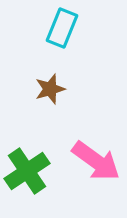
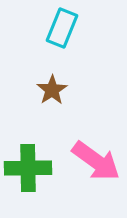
brown star: moved 2 px right, 1 px down; rotated 16 degrees counterclockwise
green cross: moved 1 px right, 3 px up; rotated 33 degrees clockwise
